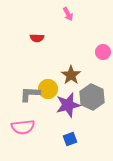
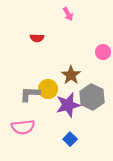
blue square: rotated 24 degrees counterclockwise
